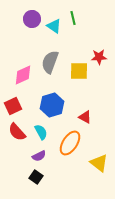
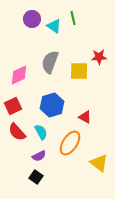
pink diamond: moved 4 px left
